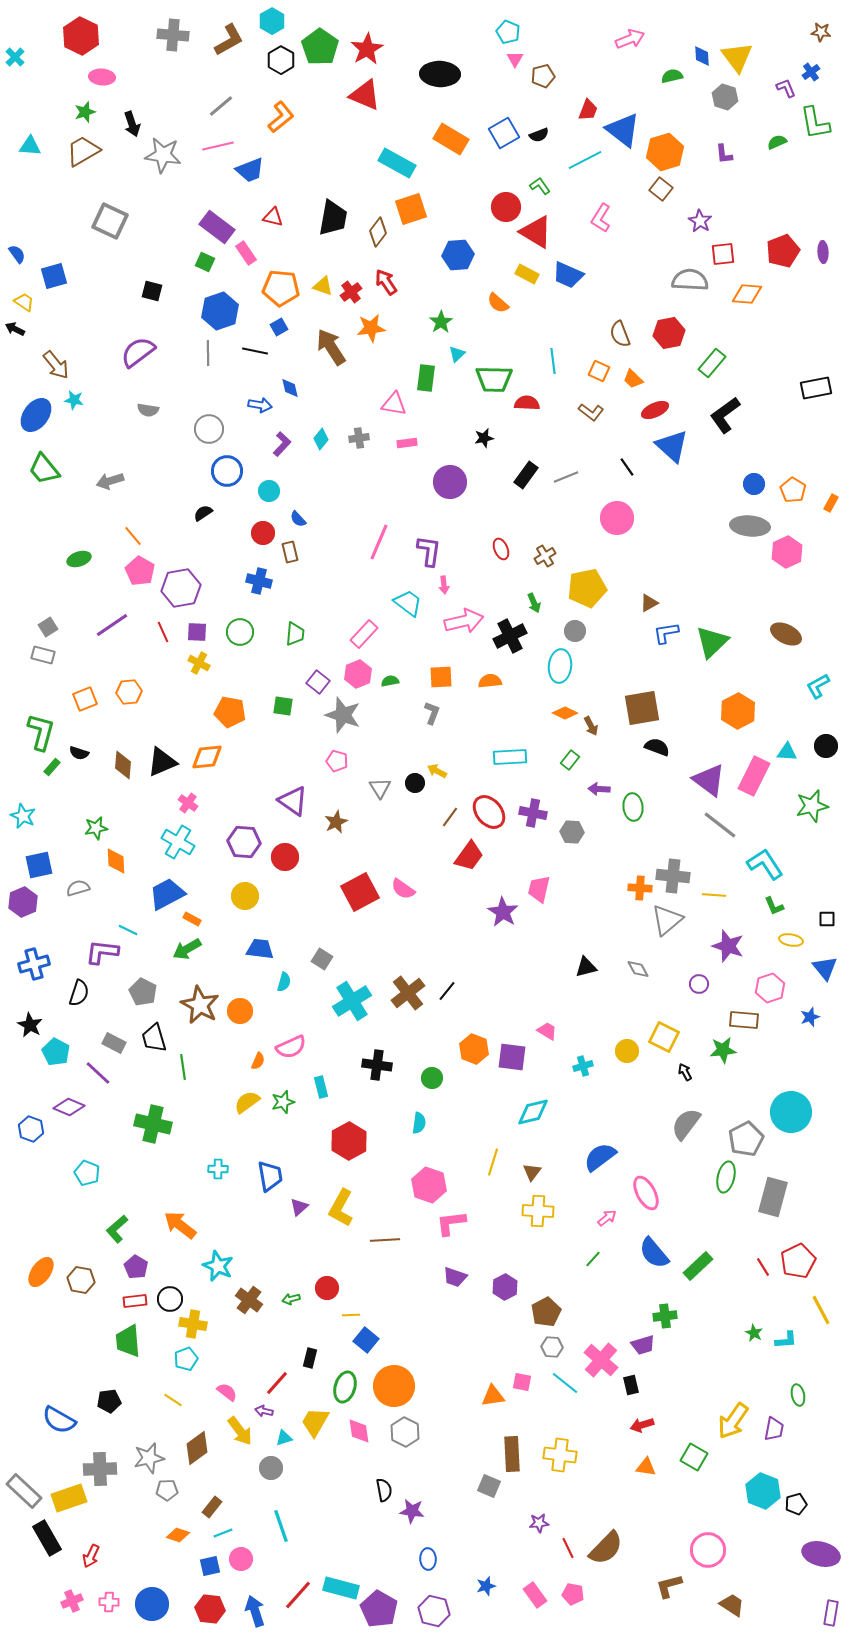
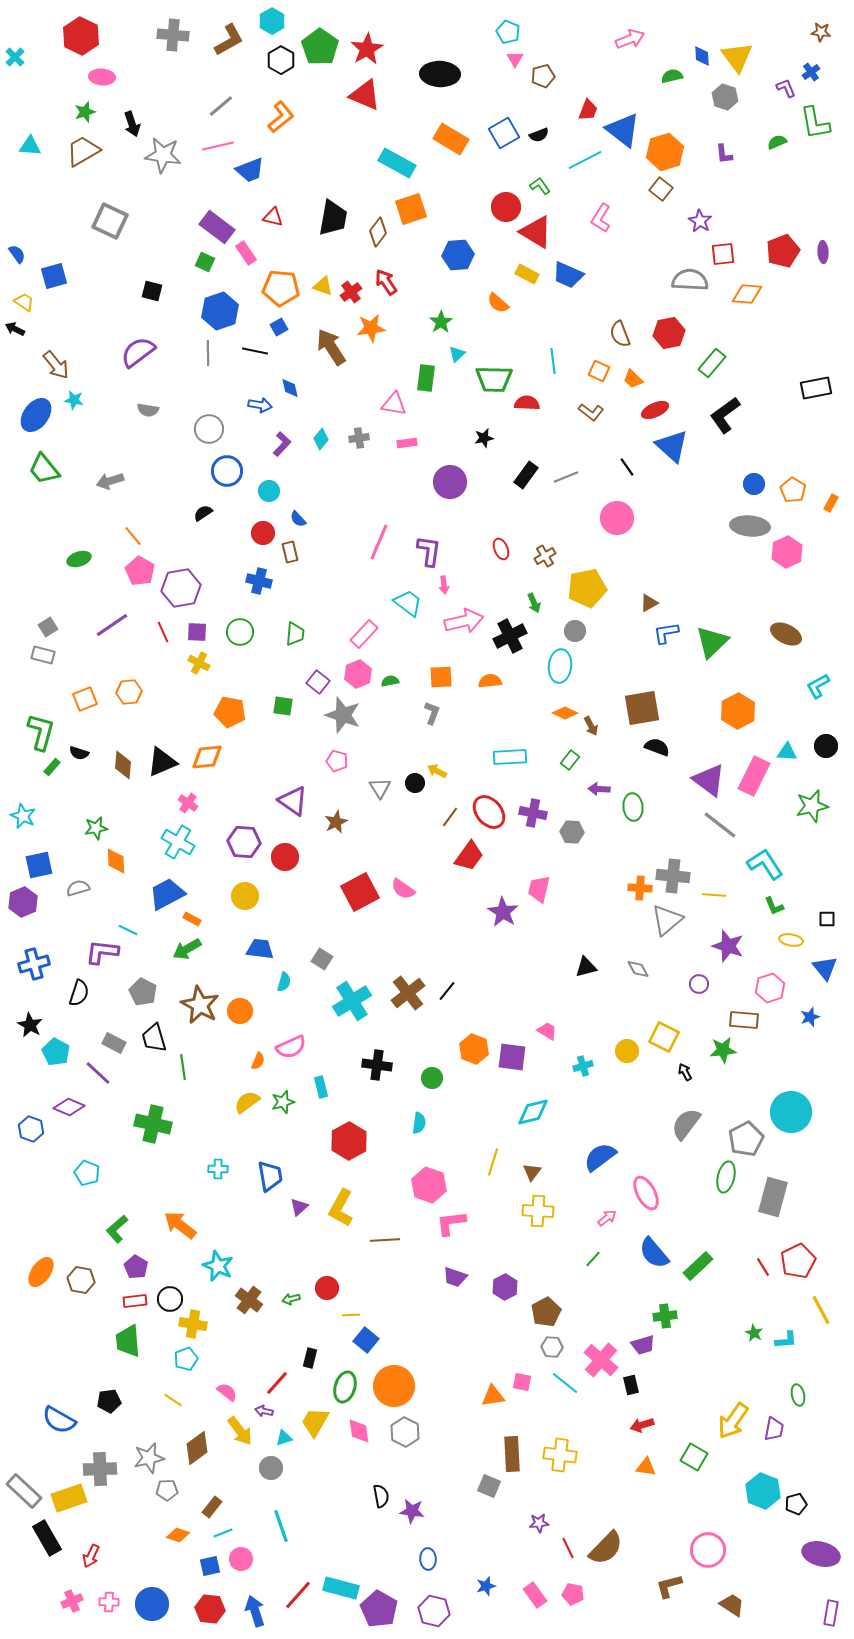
black semicircle at (384, 1490): moved 3 px left, 6 px down
